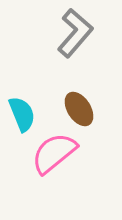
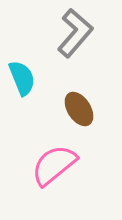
cyan semicircle: moved 36 px up
pink semicircle: moved 12 px down
